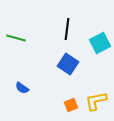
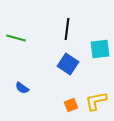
cyan square: moved 6 px down; rotated 20 degrees clockwise
